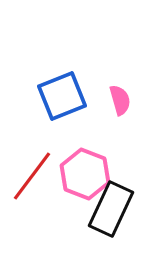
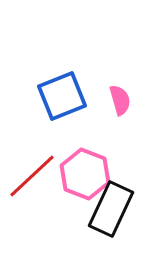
red line: rotated 10 degrees clockwise
